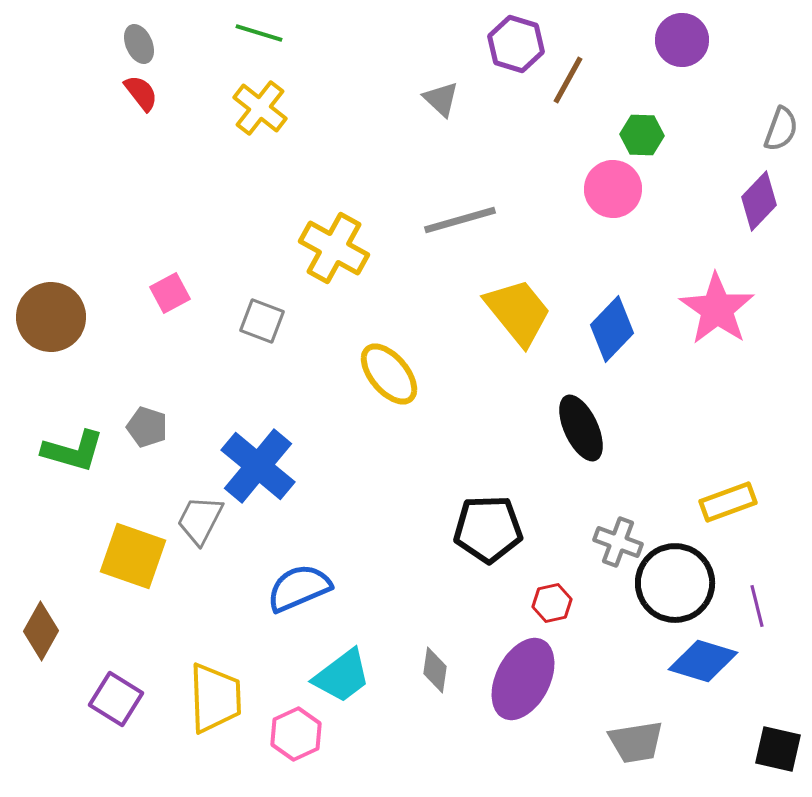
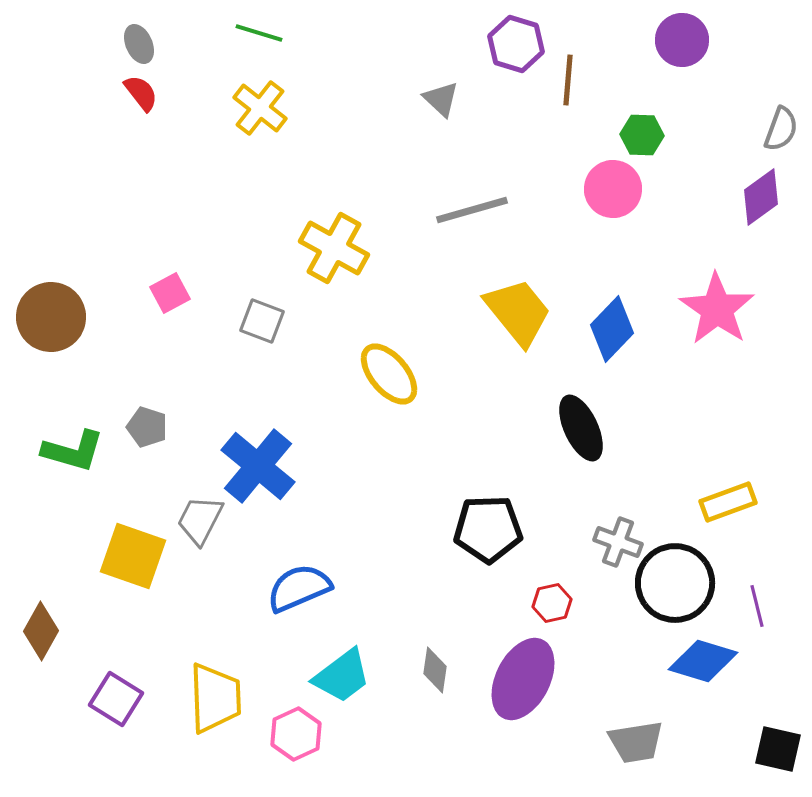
brown line at (568, 80): rotated 24 degrees counterclockwise
purple diamond at (759, 201): moved 2 px right, 4 px up; rotated 10 degrees clockwise
gray line at (460, 220): moved 12 px right, 10 px up
